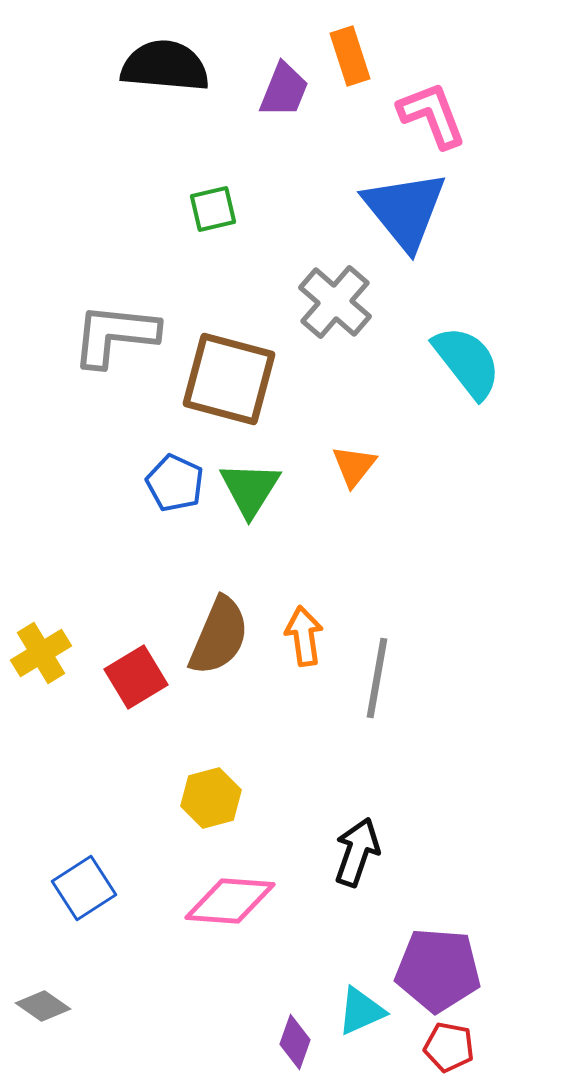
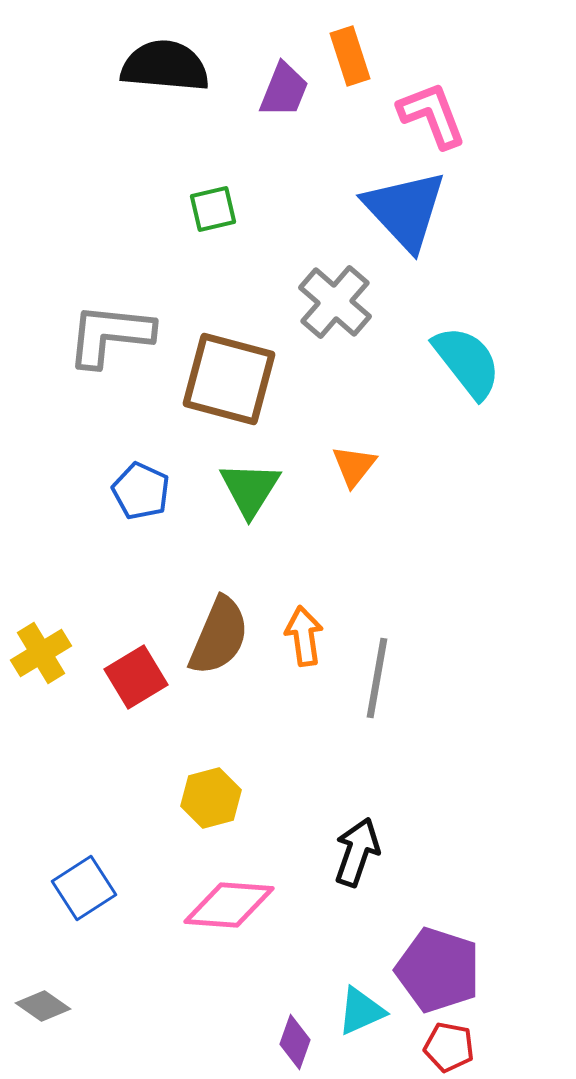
blue triangle: rotated 4 degrees counterclockwise
gray L-shape: moved 5 px left
blue pentagon: moved 34 px left, 8 px down
pink diamond: moved 1 px left, 4 px down
purple pentagon: rotated 14 degrees clockwise
